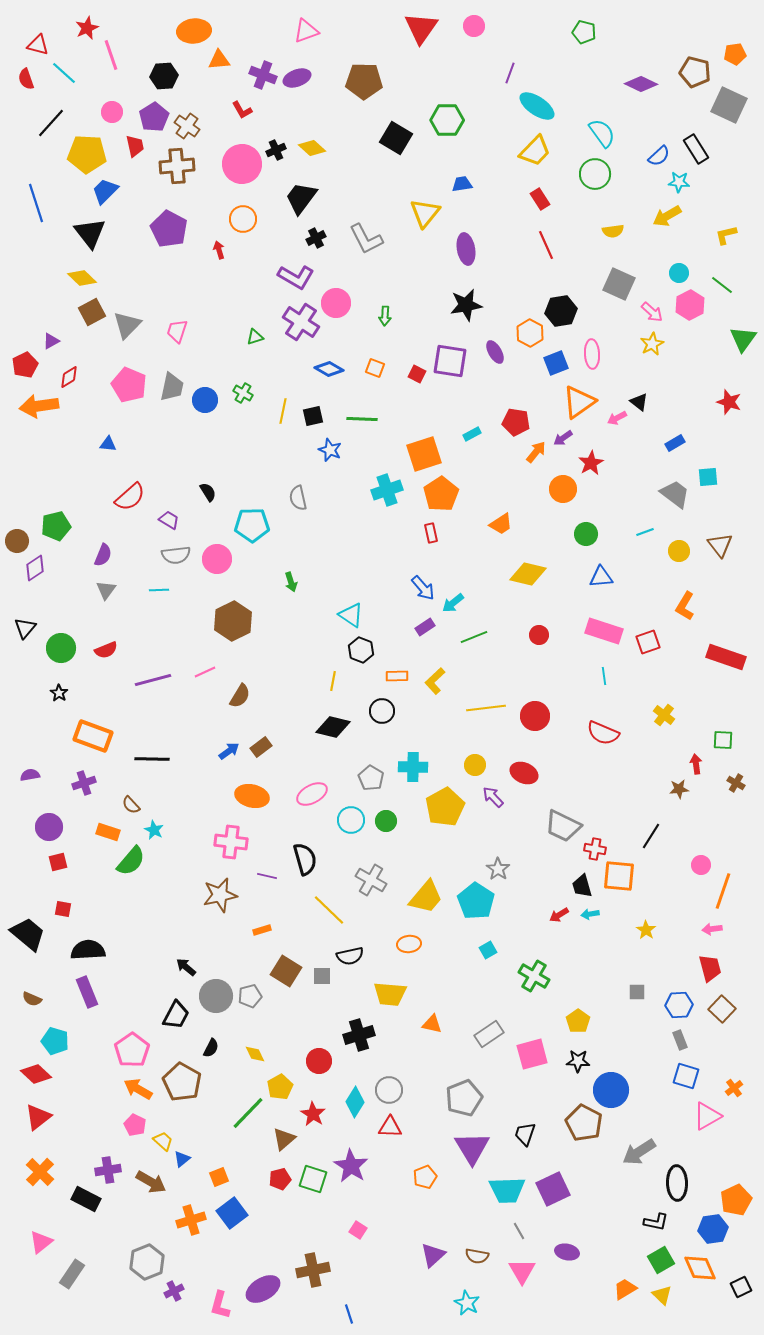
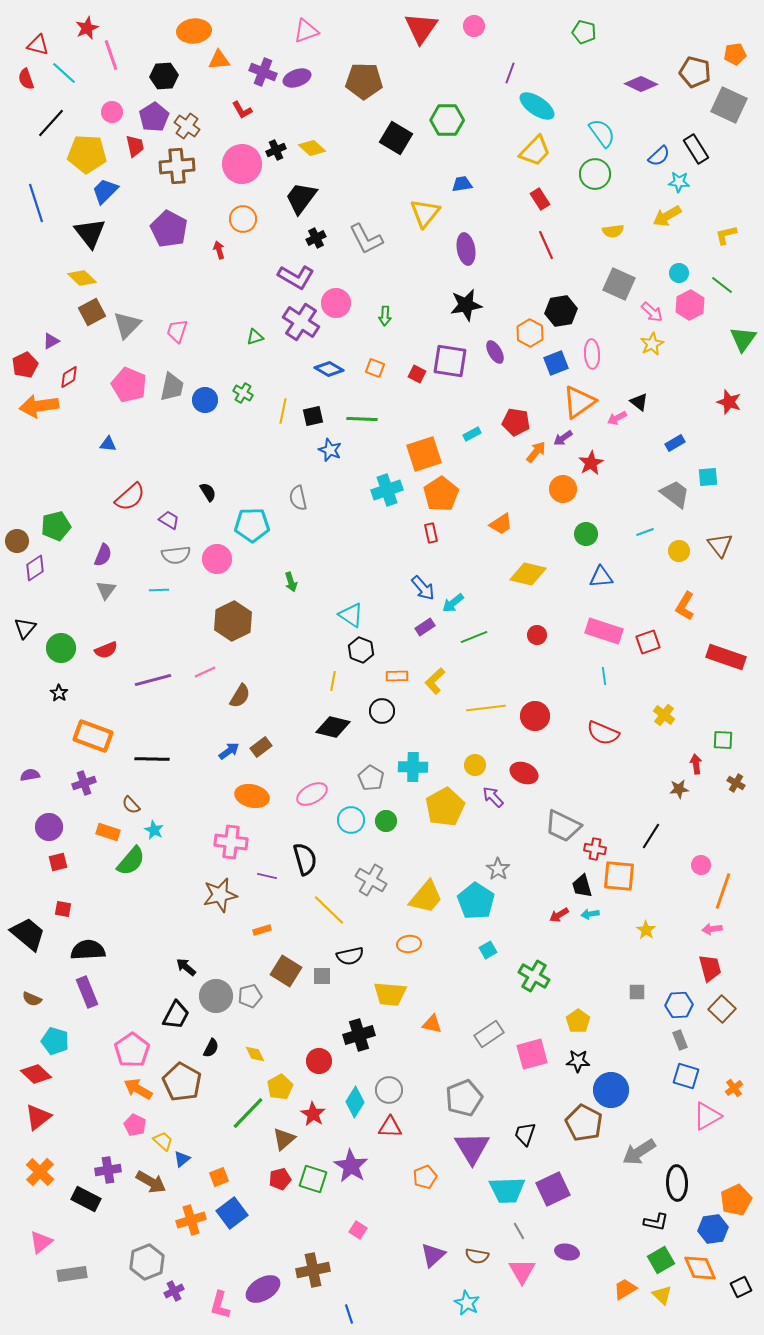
purple cross at (263, 75): moved 3 px up
red circle at (539, 635): moved 2 px left
gray rectangle at (72, 1274): rotated 48 degrees clockwise
